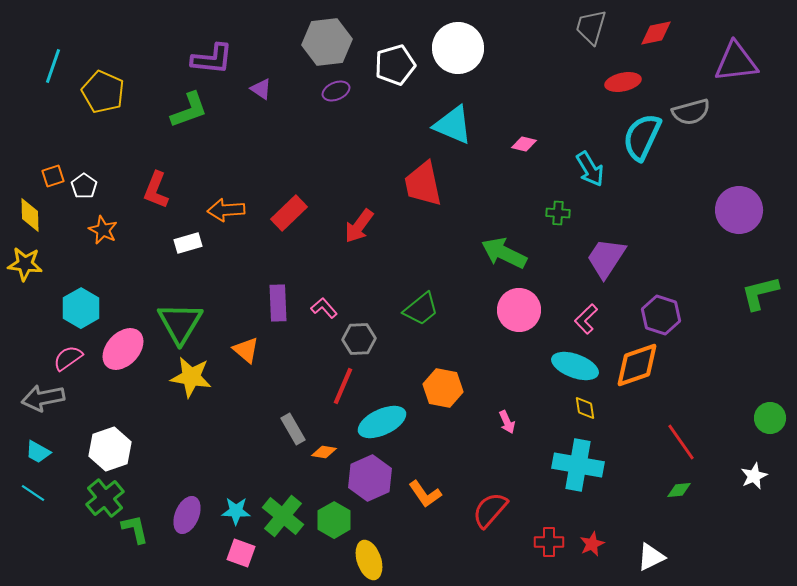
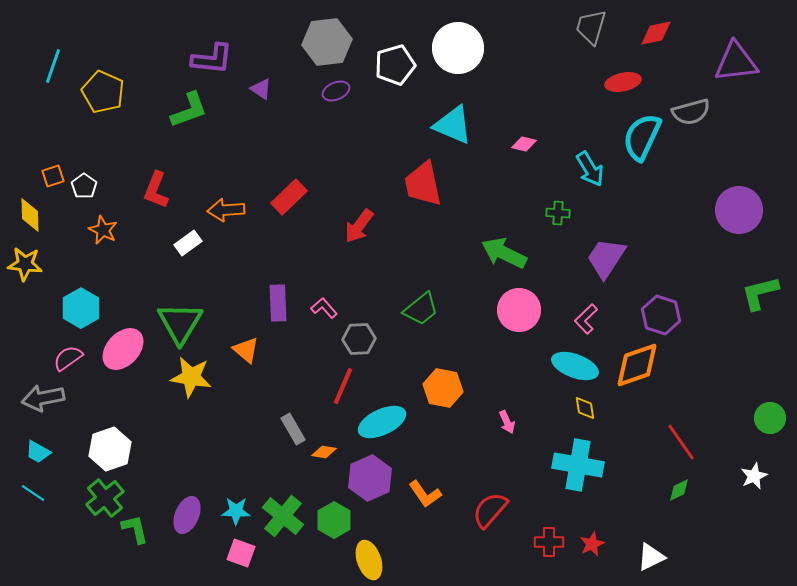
red rectangle at (289, 213): moved 16 px up
white rectangle at (188, 243): rotated 20 degrees counterclockwise
green diamond at (679, 490): rotated 20 degrees counterclockwise
